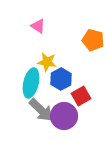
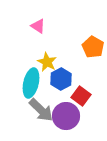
orange pentagon: moved 7 px down; rotated 15 degrees clockwise
yellow star: rotated 18 degrees clockwise
red square: rotated 24 degrees counterclockwise
purple circle: moved 2 px right
